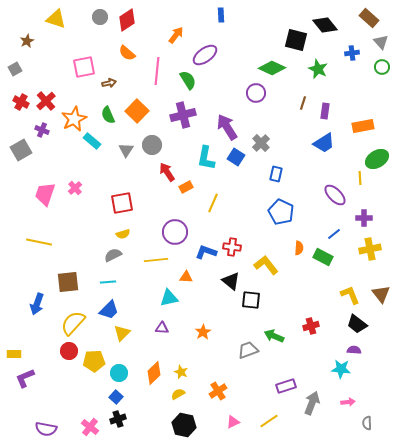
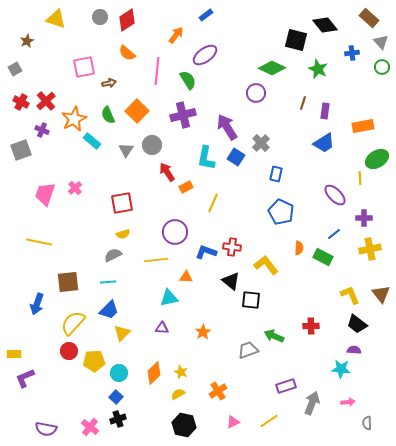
blue rectangle at (221, 15): moved 15 px left; rotated 56 degrees clockwise
gray square at (21, 150): rotated 10 degrees clockwise
red cross at (311, 326): rotated 14 degrees clockwise
